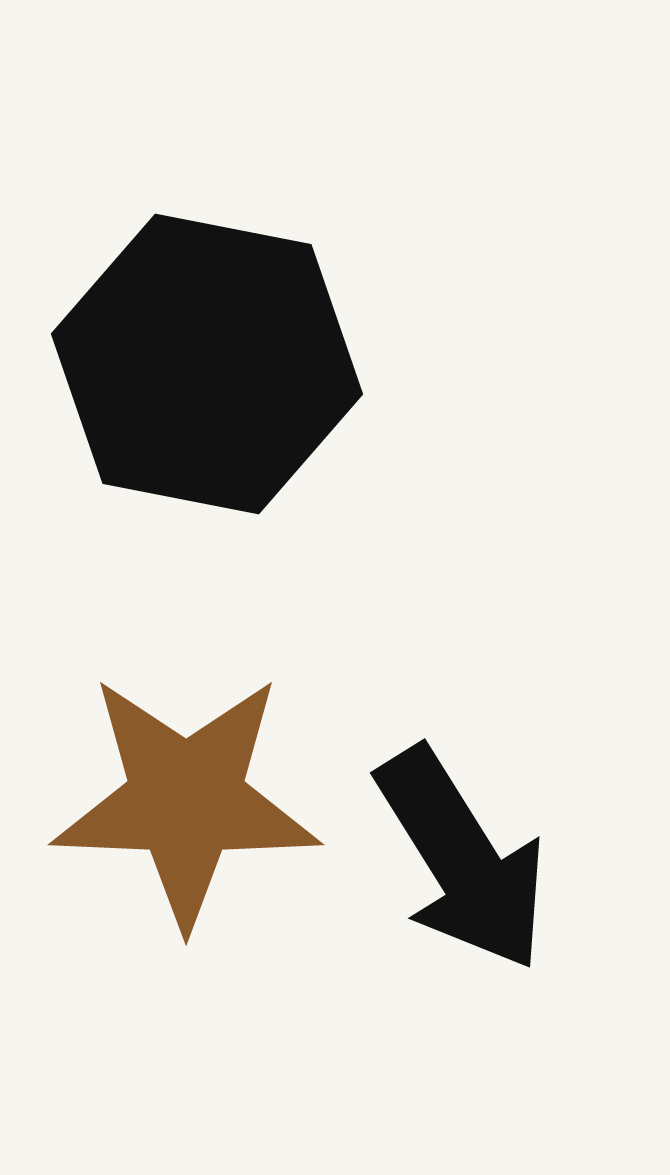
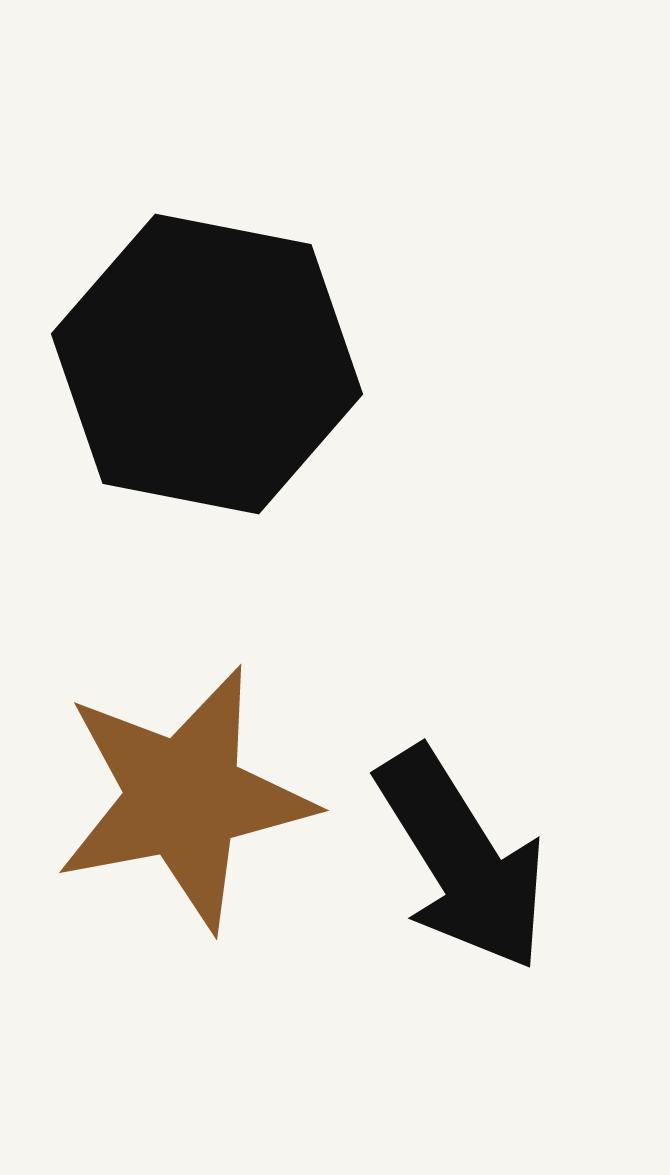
brown star: moved 2 px left, 2 px up; rotated 13 degrees counterclockwise
